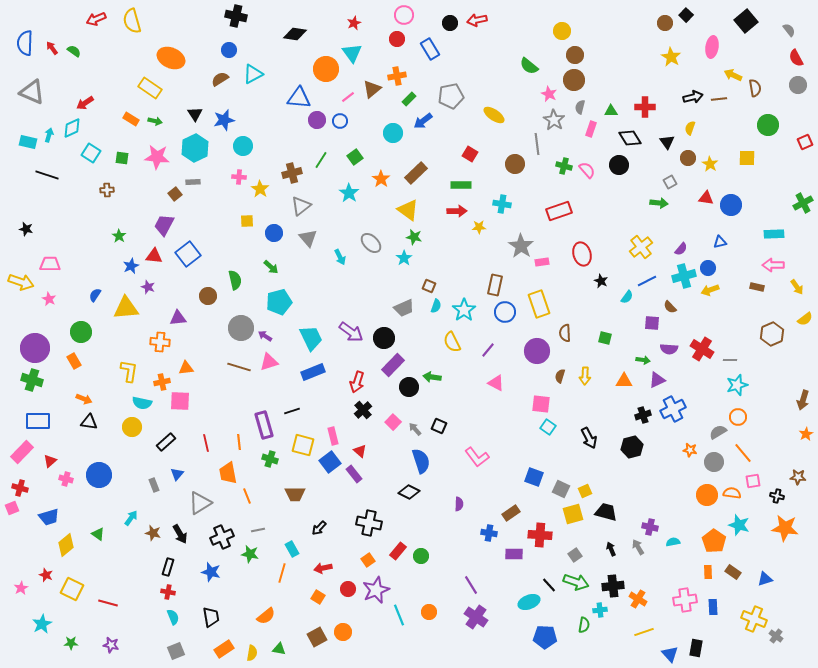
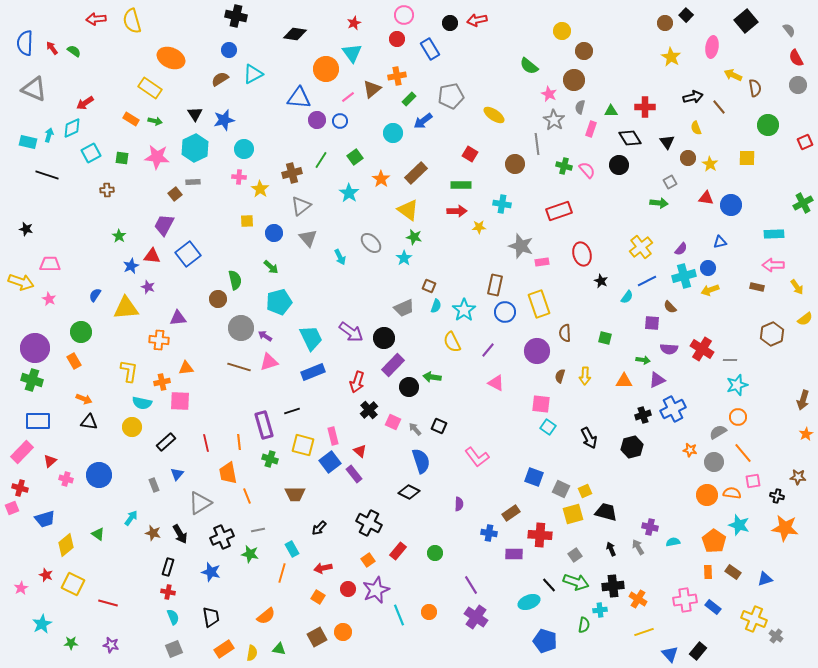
red arrow at (96, 19): rotated 18 degrees clockwise
brown circle at (575, 55): moved 9 px right, 4 px up
gray triangle at (32, 92): moved 2 px right, 3 px up
brown line at (719, 99): moved 8 px down; rotated 56 degrees clockwise
yellow semicircle at (690, 128): moved 6 px right; rotated 40 degrees counterclockwise
cyan circle at (243, 146): moved 1 px right, 3 px down
cyan square at (91, 153): rotated 30 degrees clockwise
gray star at (521, 246): rotated 15 degrees counterclockwise
red triangle at (154, 256): moved 2 px left
brown circle at (208, 296): moved 10 px right, 3 px down
orange cross at (160, 342): moved 1 px left, 2 px up
black cross at (363, 410): moved 6 px right
pink square at (393, 422): rotated 21 degrees counterclockwise
blue trapezoid at (49, 517): moved 4 px left, 2 px down
black cross at (369, 523): rotated 15 degrees clockwise
green circle at (421, 556): moved 14 px right, 3 px up
yellow square at (72, 589): moved 1 px right, 5 px up
blue rectangle at (713, 607): rotated 49 degrees counterclockwise
blue pentagon at (545, 637): moved 4 px down; rotated 15 degrees clockwise
black rectangle at (696, 648): moved 2 px right, 3 px down; rotated 30 degrees clockwise
gray square at (176, 651): moved 2 px left, 2 px up
